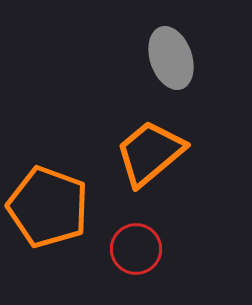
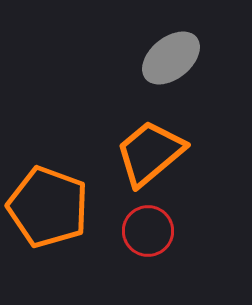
gray ellipse: rotated 70 degrees clockwise
red circle: moved 12 px right, 18 px up
